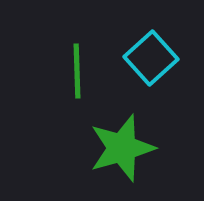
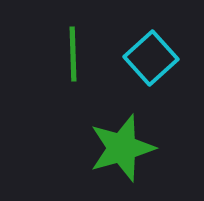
green line: moved 4 px left, 17 px up
